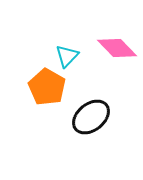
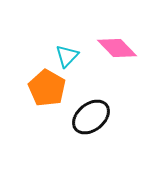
orange pentagon: moved 1 px down
